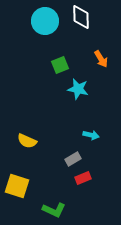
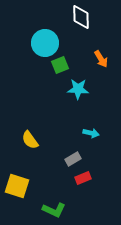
cyan circle: moved 22 px down
cyan star: rotated 10 degrees counterclockwise
cyan arrow: moved 2 px up
yellow semicircle: moved 3 px right, 1 px up; rotated 30 degrees clockwise
